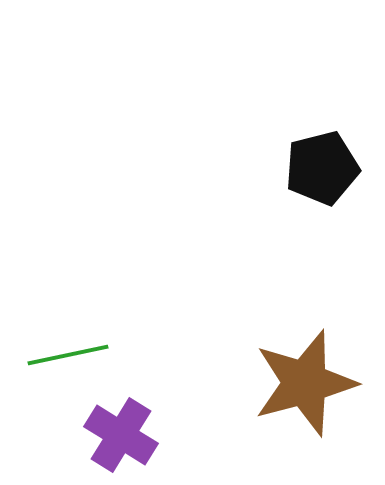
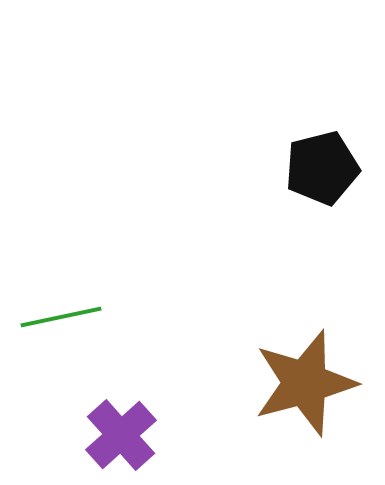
green line: moved 7 px left, 38 px up
purple cross: rotated 16 degrees clockwise
